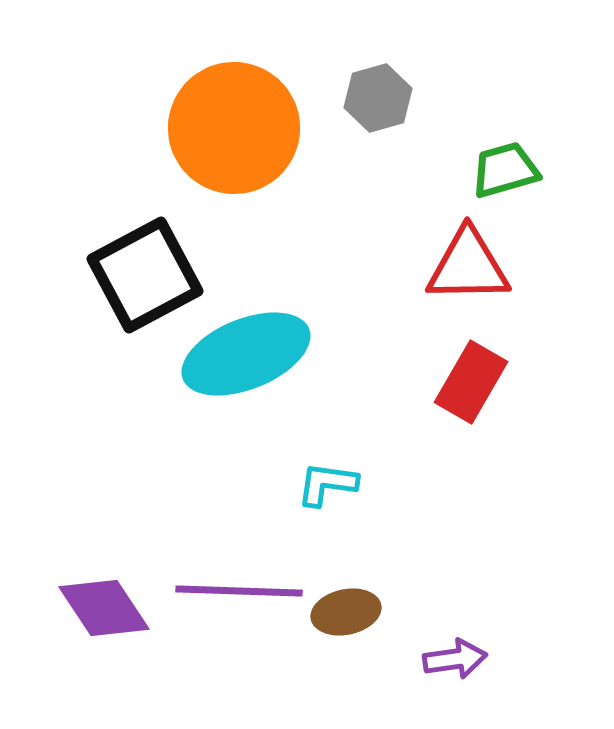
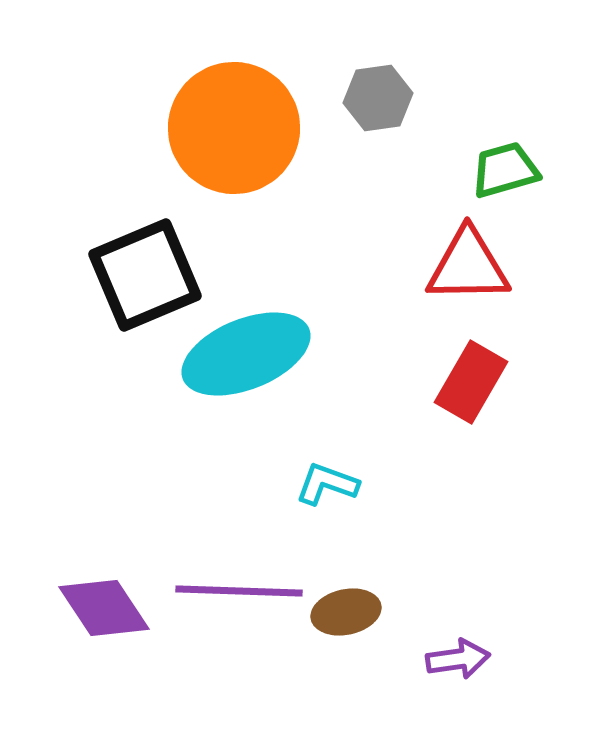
gray hexagon: rotated 8 degrees clockwise
black square: rotated 5 degrees clockwise
cyan L-shape: rotated 12 degrees clockwise
purple arrow: moved 3 px right
